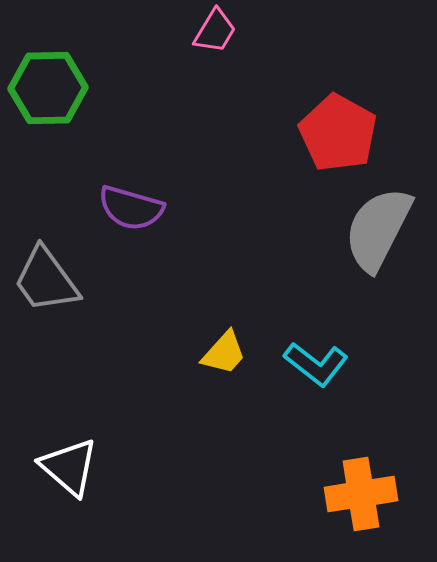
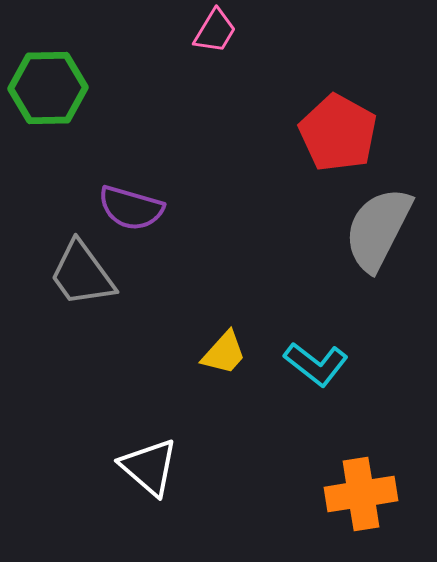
gray trapezoid: moved 36 px right, 6 px up
white triangle: moved 80 px right
